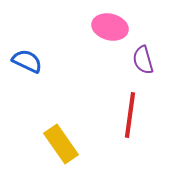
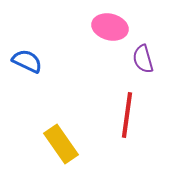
purple semicircle: moved 1 px up
red line: moved 3 px left
